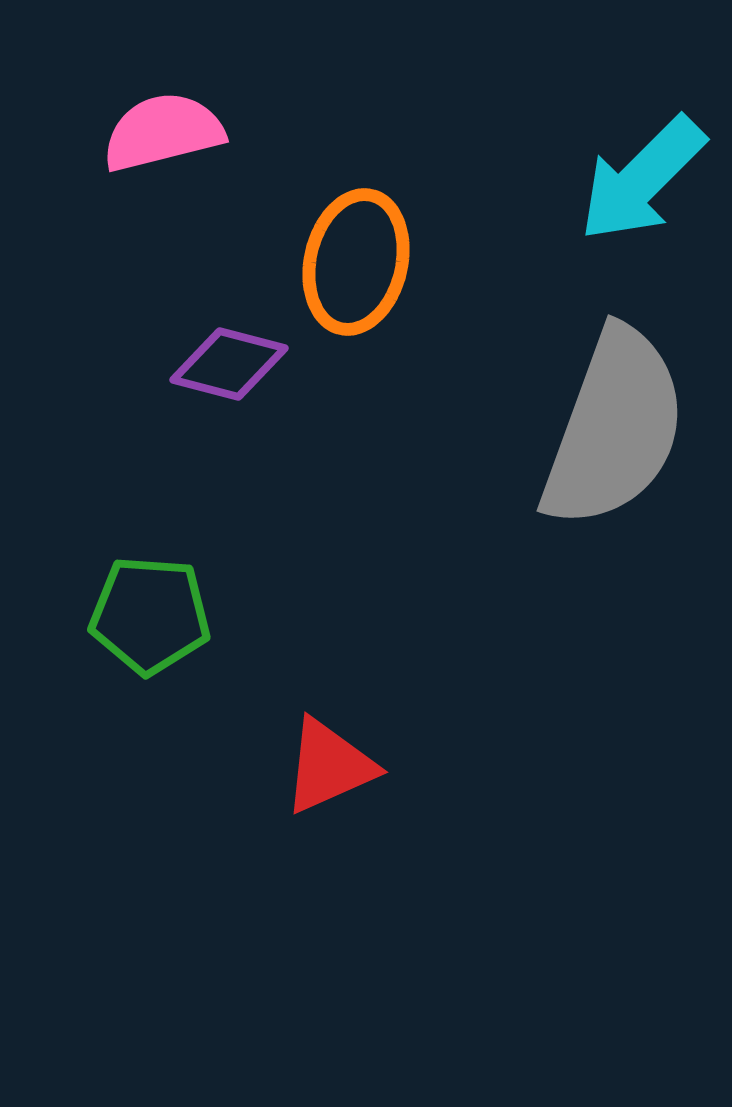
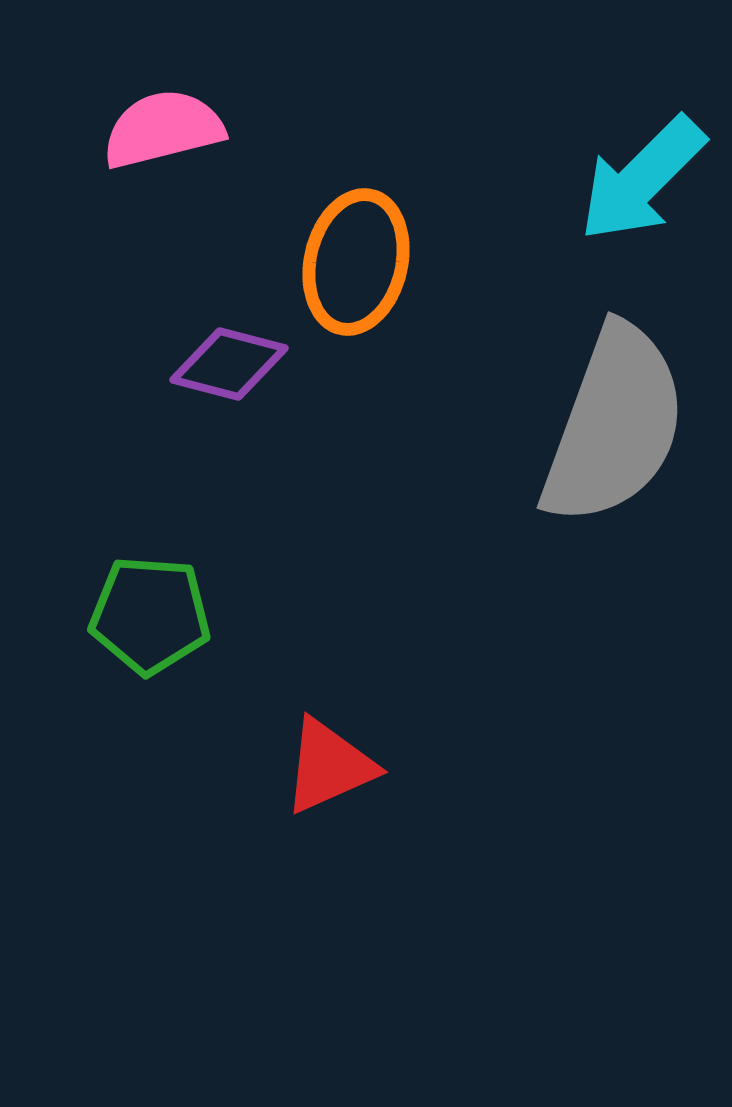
pink semicircle: moved 3 px up
gray semicircle: moved 3 px up
